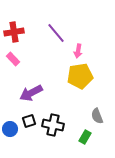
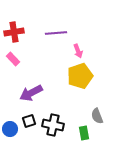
purple line: rotated 55 degrees counterclockwise
pink arrow: rotated 32 degrees counterclockwise
yellow pentagon: rotated 10 degrees counterclockwise
green rectangle: moved 1 px left, 4 px up; rotated 40 degrees counterclockwise
